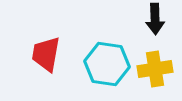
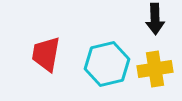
cyan hexagon: rotated 21 degrees counterclockwise
